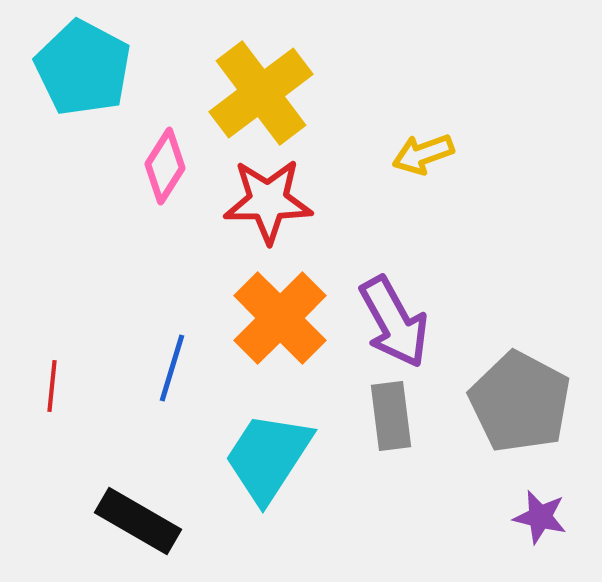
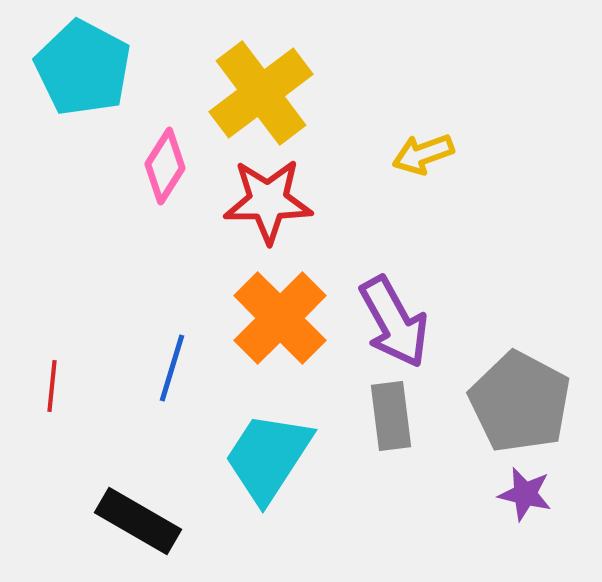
purple star: moved 15 px left, 23 px up
